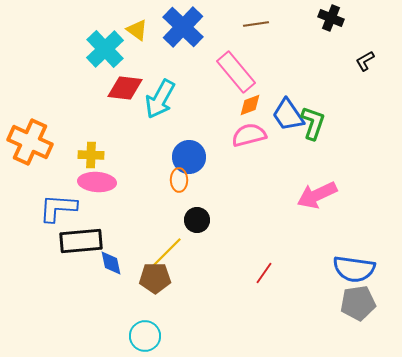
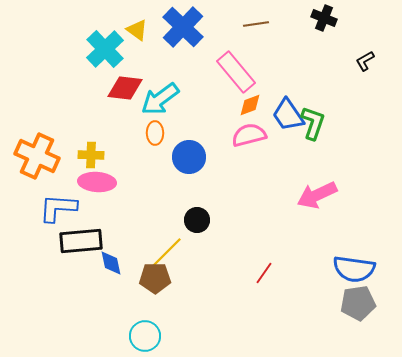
black cross: moved 7 px left
cyan arrow: rotated 24 degrees clockwise
orange cross: moved 7 px right, 14 px down
orange ellipse: moved 24 px left, 47 px up
